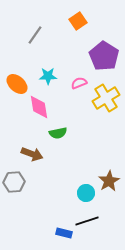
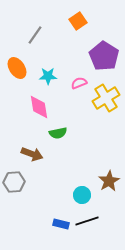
orange ellipse: moved 16 px up; rotated 15 degrees clockwise
cyan circle: moved 4 px left, 2 px down
blue rectangle: moved 3 px left, 9 px up
